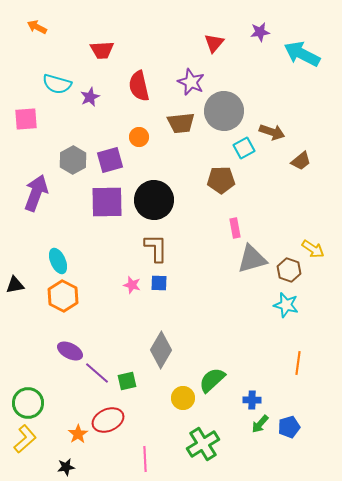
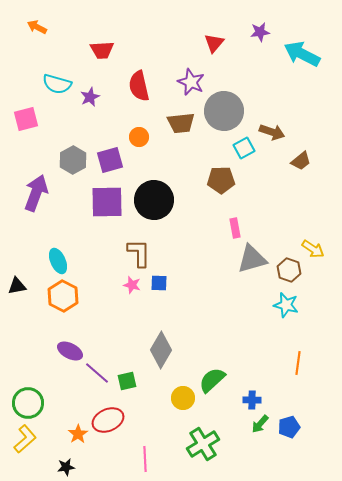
pink square at (26, 119): rotated 10 degrees counterclockwise
brown L-shape at (156, 248): moved 17 px left, 5 px down
black triangle at (15, 285): moved 2 px right, 1 px down
